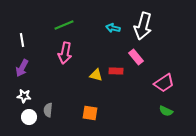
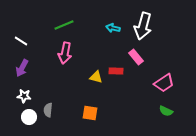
white line: moved 1 px left, 1 px down; rotated 48 degrees counterclockwise
yellow triangle: moved 2 px down
